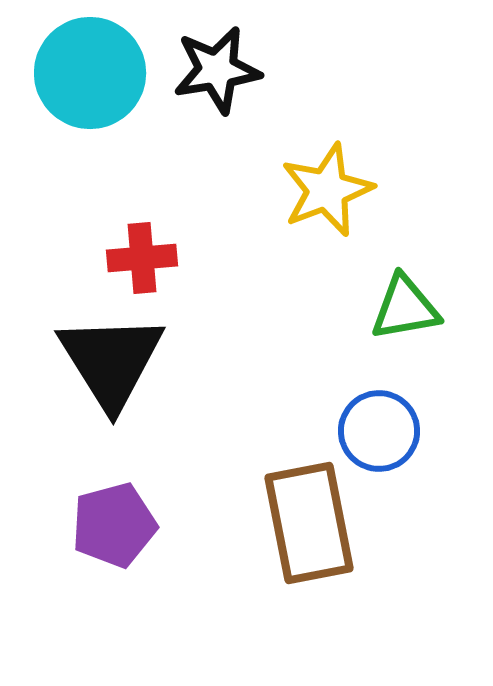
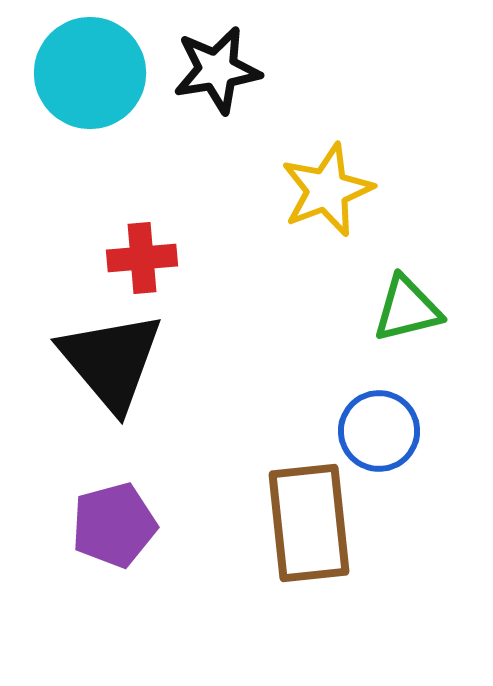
green triangle: moved 2 px right, 1 px down; rotated 4 degrees counterclockwise
black triangle: rotated 8 degrees counterclockwise
brown rectangle: rotated 5 degrees clockwise
